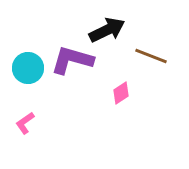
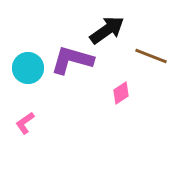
black arrow: rotated 9 degrees counterclockwise
